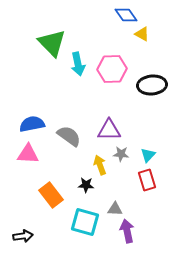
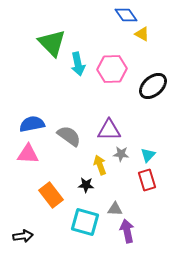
black ellipse: moved 1 px right, 1 px down; rotated 36 degrees counterclockwise
